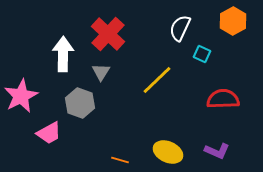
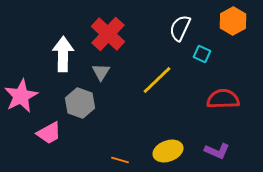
yellow ellipse: moved 1 px up; rotated 44 degrees counterclockwise
